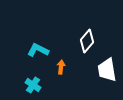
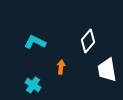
white diamond: moved 1 px right
cyan L-shape: moved 3 px left, 8 px up
